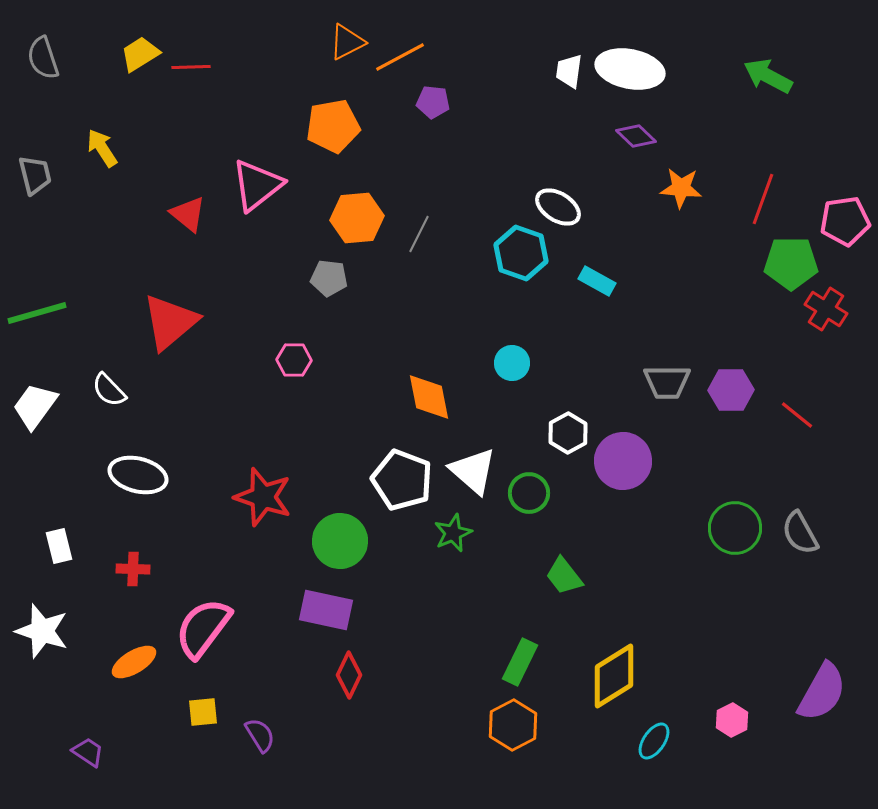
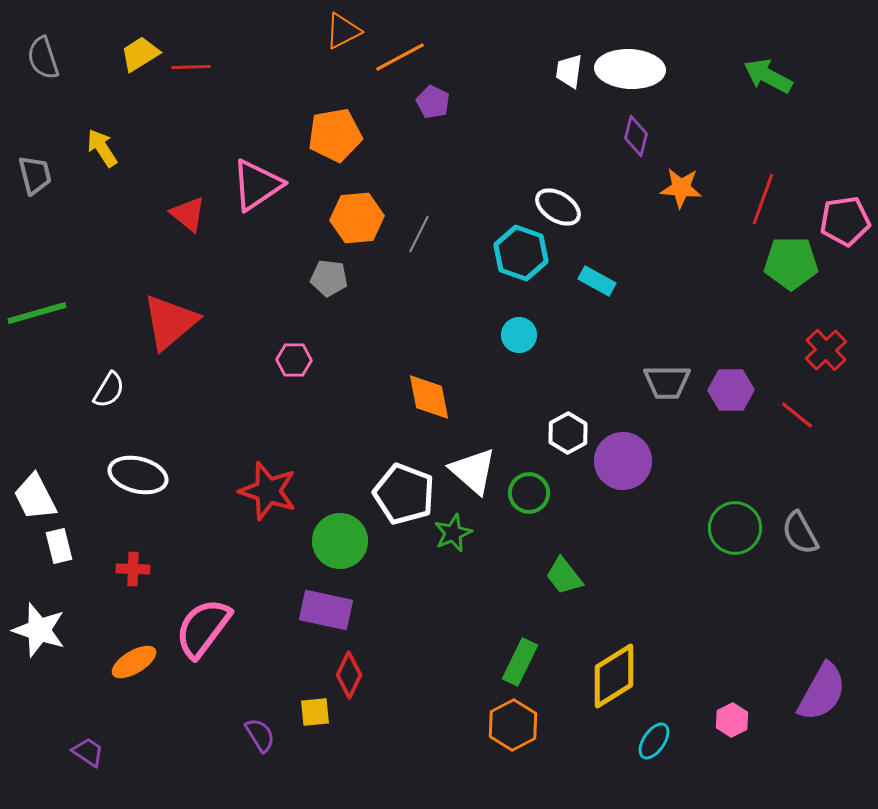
orange triangle at (347, 42): moved 4 px left, 11 px up
white ellipse at (630, 69): rotated 8 degrees counterclockwise
purple pentagon at (433, 102): rotated 20 degrees clockwise
orange pentagon at (333, 126): moved 2 px right, 9 px down
purple diamond at (636, 136): rotated 60 degrees clockwise
pink triangle at (257, 185): rotated 4 degrees clockwise
red cross at (826, 309): moved 41 px down; rotated 15 degrees clockwise
cyan circle at (512, 363): moved 7 px right, 28 px up
white semicircle at (109, 390): rotated 105 degrees counterclockwise
white trapezoid at (35, 406): moved 91 px down; rotated 63 degrees counterclockwise
white pentagon at (402, 480): moved 2 px right, 14 px down
red star at (263, 497): moved 5 px right, 6 px up
white star at (42, 631): moved 3 px left, 1 px up
yellow square at (203, 712): moved 112 px right
